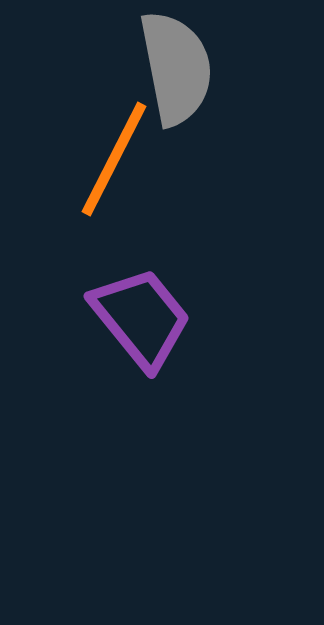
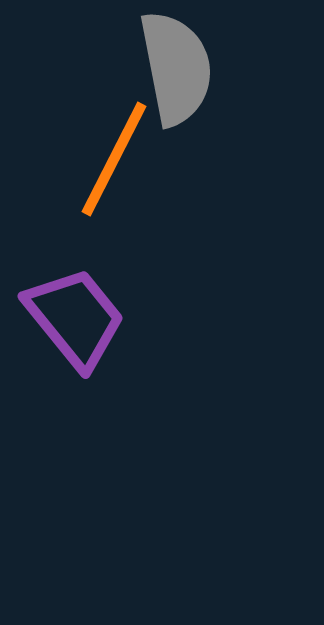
purple trapezoid: moved 66 px left
